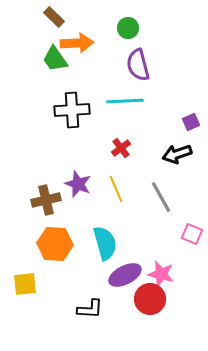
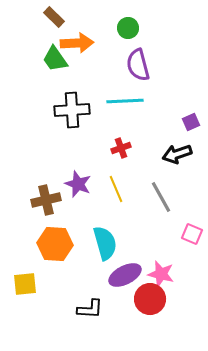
red cross: rotated 18 degrees clockwise
